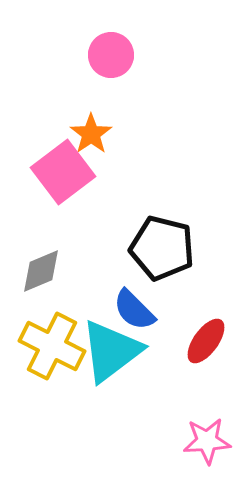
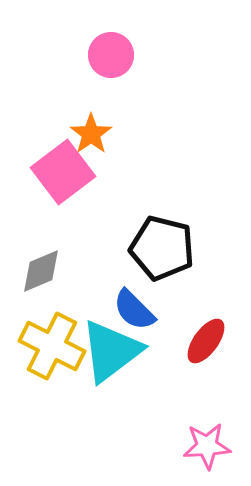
pink star: moved 5 px down
